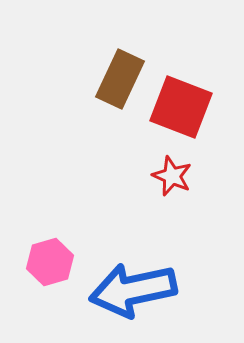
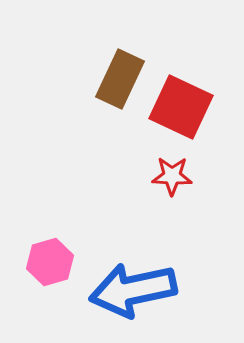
red square: rotated 4 degrees clockwise
red star: rotated 21 degrees counterclockwise
